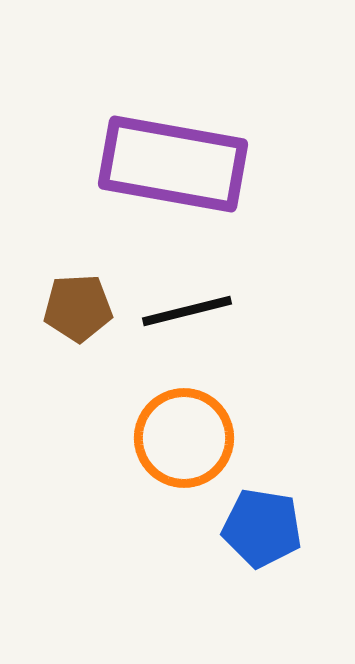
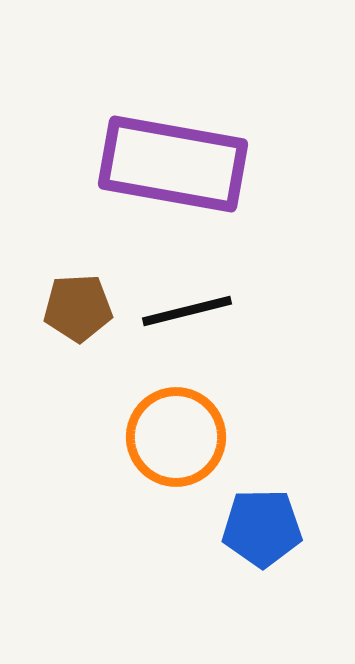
orange circle: moved 8 px left, 1 px up
blue pentagon: rotated 10 degrees counterclockwise
